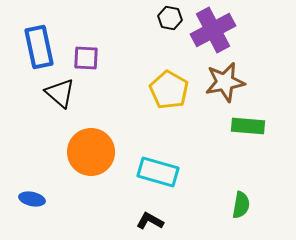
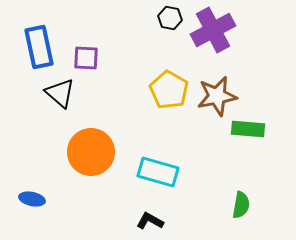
brown star: moved 8 px left, 14 px down
green rectangle: moved 3 px down
